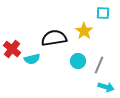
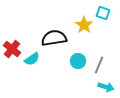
cyan square: rotated 16 degrees clockwise
yellow star: moved 6 px up
cyan semicircle: rotated 21 degrees counterclockwise
